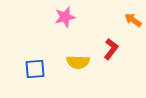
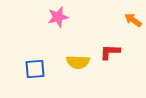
pink star: moved 7 px left
red L-shape: moved 1 px left, 3 px down; rotated 125 degrees counterclockwise
